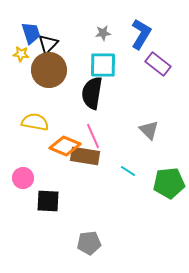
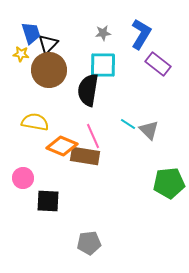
black semicircle: moved 4 px left, 3 px up
orange diamond: moved 3 px left
cyan line: moved 47 px up
